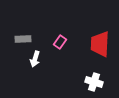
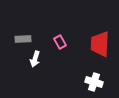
pink rectangle: rotated 64 degrees counterclockwise
